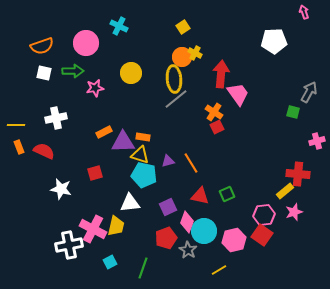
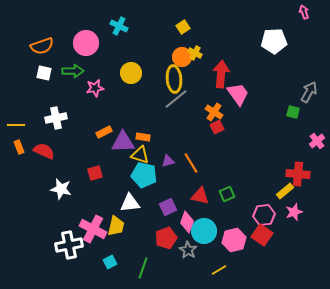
pink cross at (317, 141): rotated 21 degrees counterclockwise
